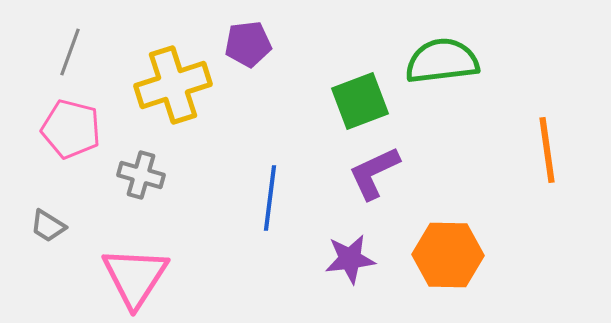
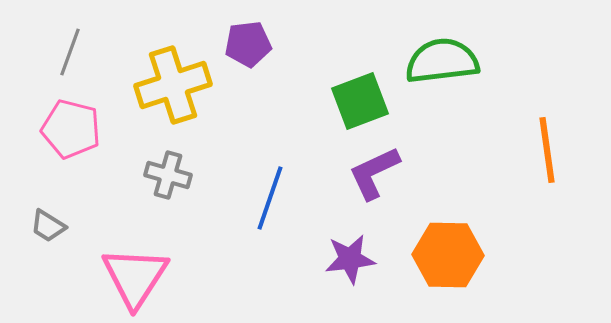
gray cross: moved 27 px right
blue line: rotated 12 degrees clockwise
